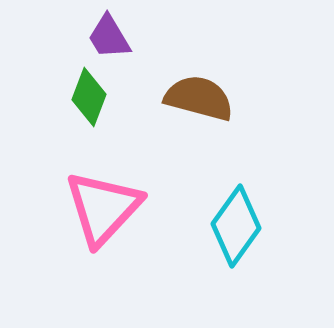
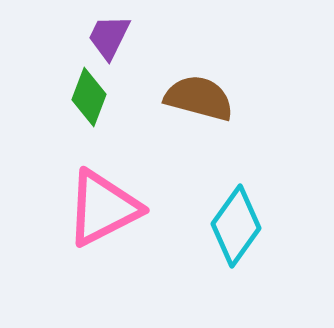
purple trapezoid: rotated 57 degrees clockwise
pink triangle: rotated 20 degrees clockwise
